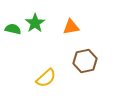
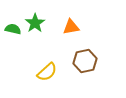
yellow semicircle: moved 1 px right, 6 px up
